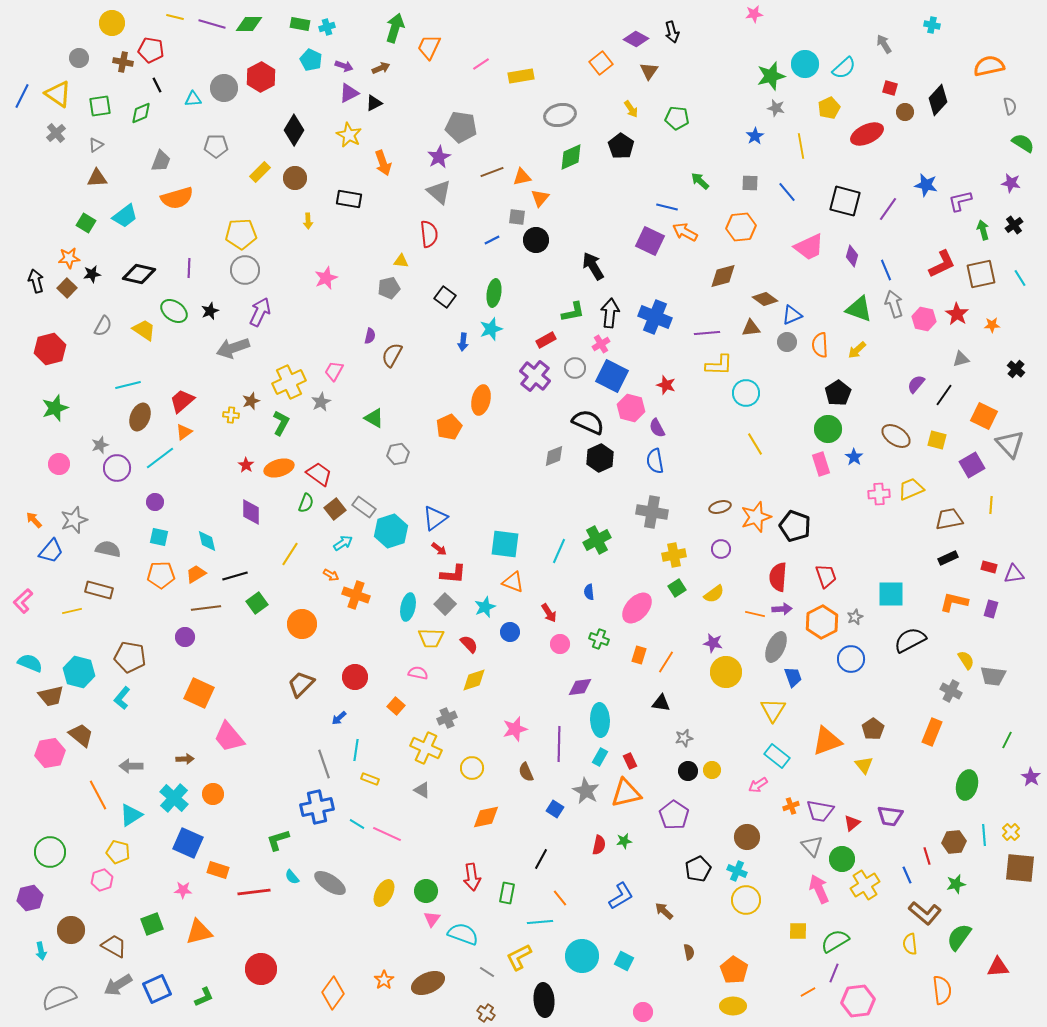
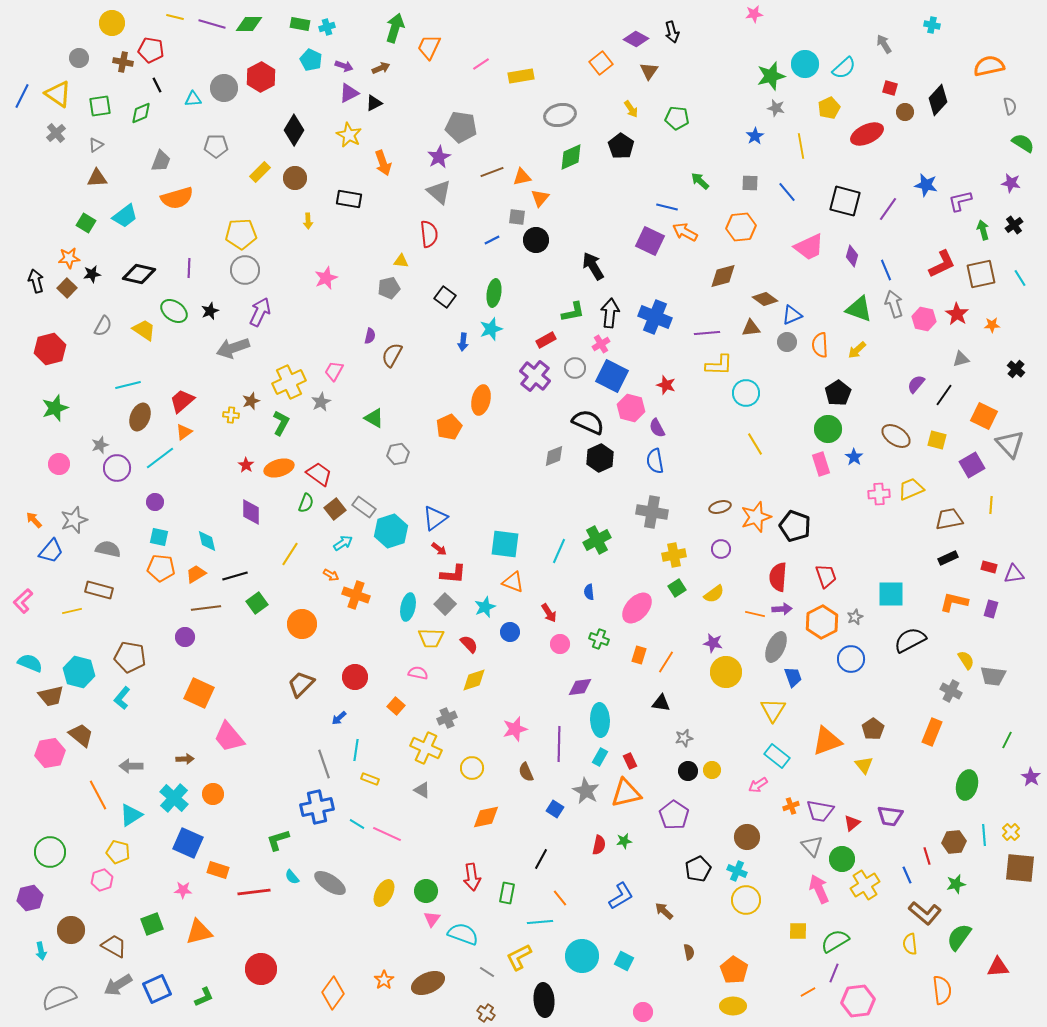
orange pentagon at (161, 575): moved 7 px up; rotated 8 degrees clockwise
